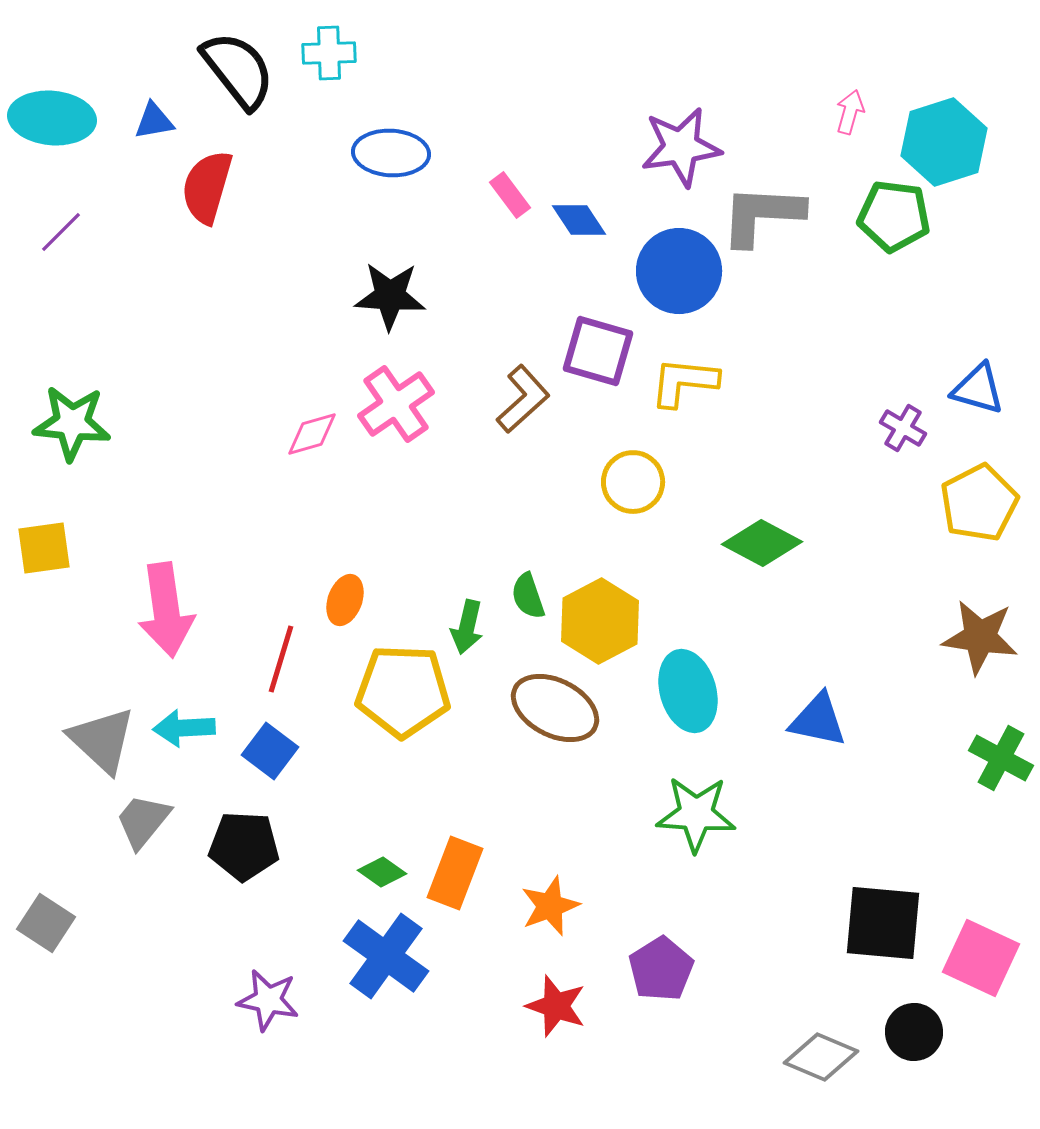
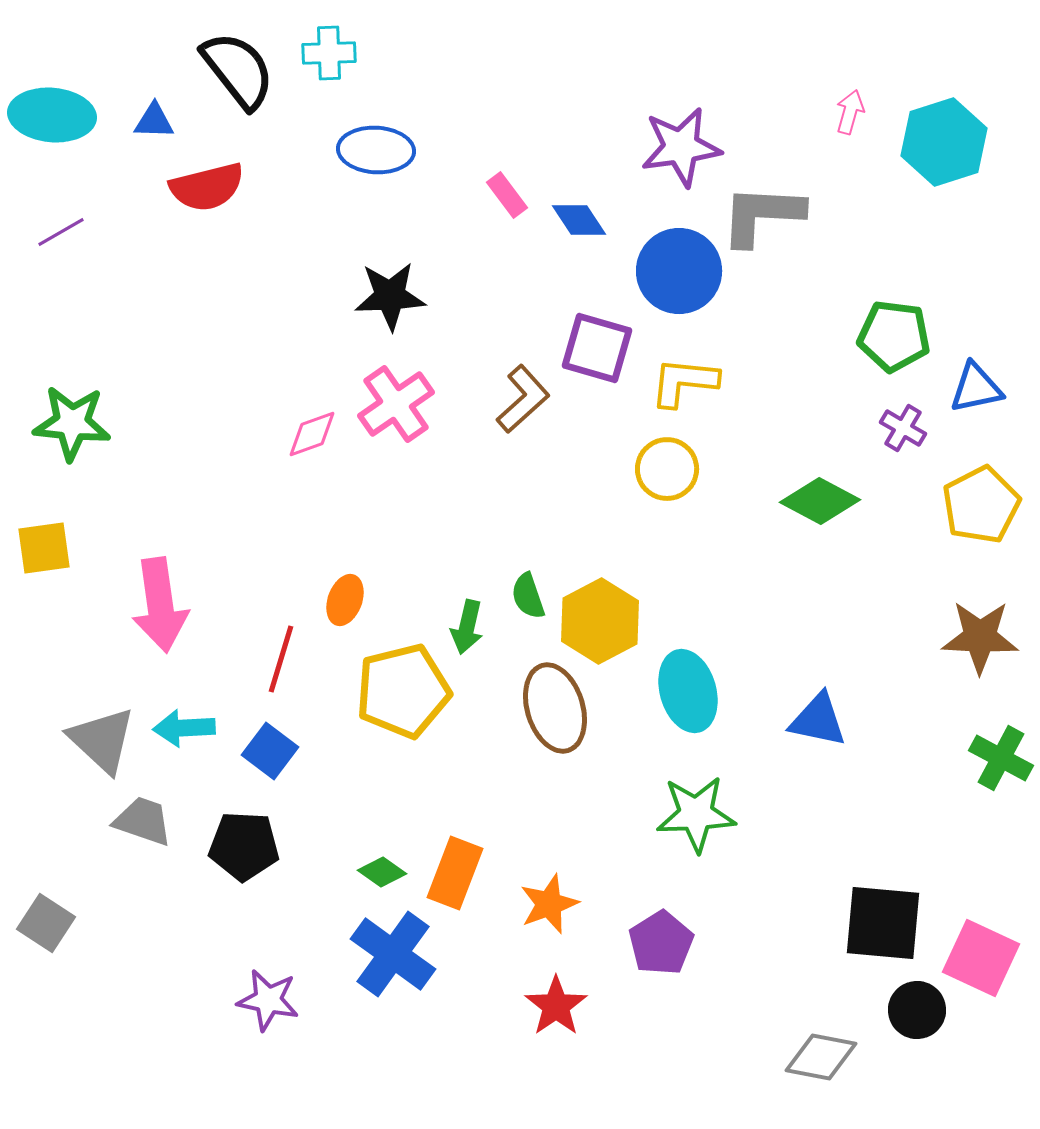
cyan ellipse at (52, 118): moved 3 px up
blue triangle at (154, 121): rotated 12 degrees clockwise
blue ellipse at (391, 153): moved 15 px left, 3 px up
red semicircle at (207, 187): rotated 120 degrees counterclockwise
pink rectangle at (510, 195): moved 3 px left
green pentagon at (894, 216): moved 120 px down
purple line at (61, 232): rotated 15 degrees clockwise
black star at (390, 296): rotated 6 degrees counterclockwise
purple square at (598, 351): moved 1 px left, 3 px up
blue triangle at (978, 389): moved 2 px left, 1 px up; rotated 28 degrees counterclockwise
pink diamond at (312, 434): rotated 4 degrees counterclockwise
yellow circle at (633, 482): moved 34 px right, 13 px up
yellow pentagon at (979, 503): moved 2 px right, 2 px down
green diamond at (762, 543): moved 58 px right, 42 px up
pink arrow at (166, 610): moved 6 px left, 5 px up
brown star at (980, 637): rotated 6 degrees counterclockwise
yellow pentagon at (403, 691): rotated 16 degrees counterclockwise
brown ellipse at (555, 708): rotated 46 degrees clockwise
green star at (696, 814): rotated 6 degrees counterclockwise
gray trapezoid at (143, 821): rotated 70 degrees clockwise
orange star at (550, 906): moved 1 px left, 2 px up
blue cross at (386, 956): moved 7 px right, 2 px up
purple pentagon at (661, 969): moved 26 px up
red star at (556, 1006): rotated 18 degrees clockwise
black circle at (914, 1032): moved 3 px right, 22 px up
gray diamond at (821, 1057): rotated 12 degrees counterclockwise
